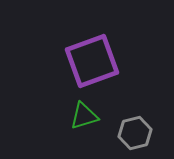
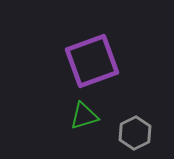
gray hexagon: rotated 12 degrees counterclockwise
